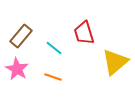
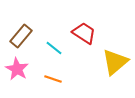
red trapezoid: rotated 140 degrees clockwise
orange line: moved 2 px down
